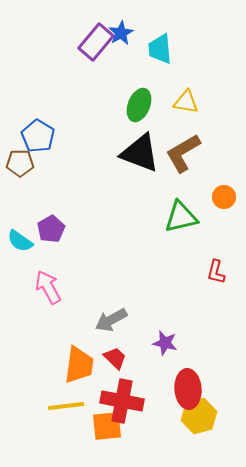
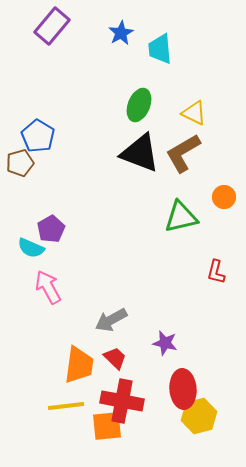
purple rectangle: moved 44 px left, 16 px up
yellow triangle: moved 8 px right, 11 px down; rotated 16 degrees clockwise
brown pentagon: rotated 16 degrees counterclockwise
cyan semicircle: moved 11 px right, 7 px down; rotated 12 degrees counterclockwise
red ellipse: moved 5 px left
